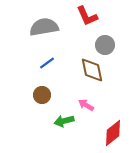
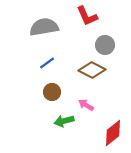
brown diamond: rotated 52 degrees counterclockwise
brown circle: moved 10 px right, 3 px up
